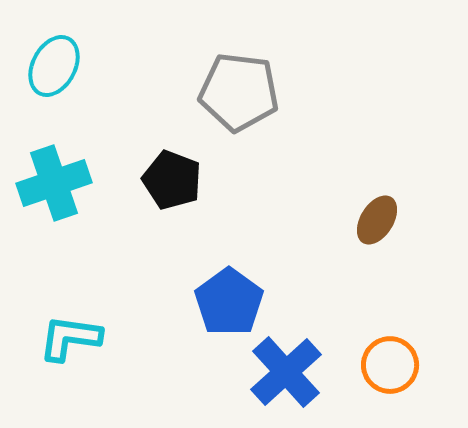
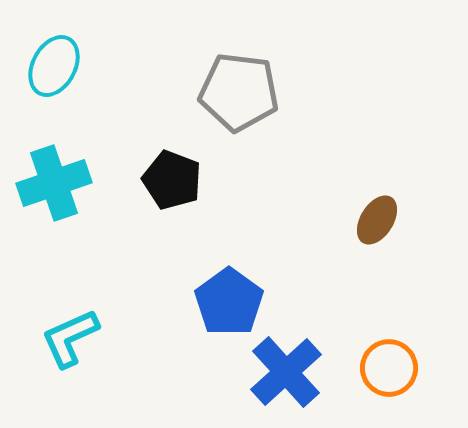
cyan L-shape: rotated 32 degrees counterclockwise
orange circle: moved 1 px left, 3 px down
